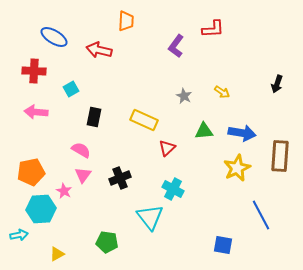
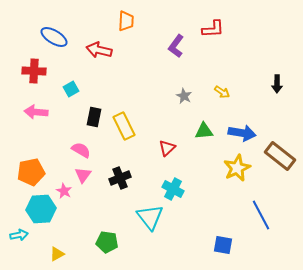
black arrow: rotated 18 degrees counterclockwise
yellow rectangle: moved 20 px left, 6 px down; rotated 40 degrees clockwise
brown rectangle: rotated 56 degrees counterclockwise
